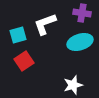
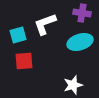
red square: rotated 30 degrees clockwise
